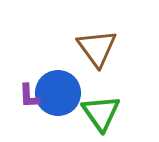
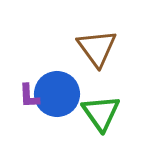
blue circle: moved 1 px left, 1 px down
